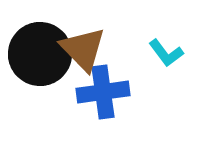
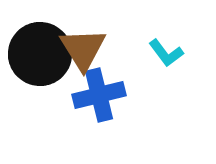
brown triangle: rotated 12 degrees clockwise
blue cross: moved 4 px left, 3 px down; rotated 6 degrees counterclockwise
